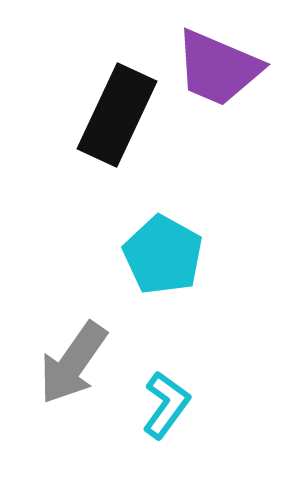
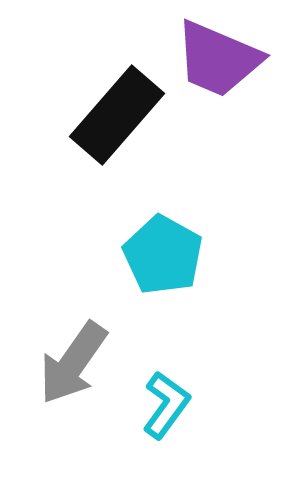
purple trapezoid: moved 9 px up
black rectangle: rotated 16 degrees clockwise
